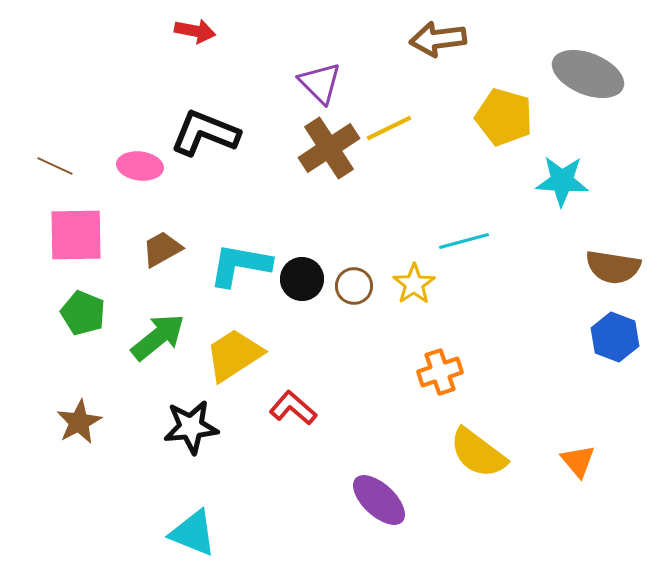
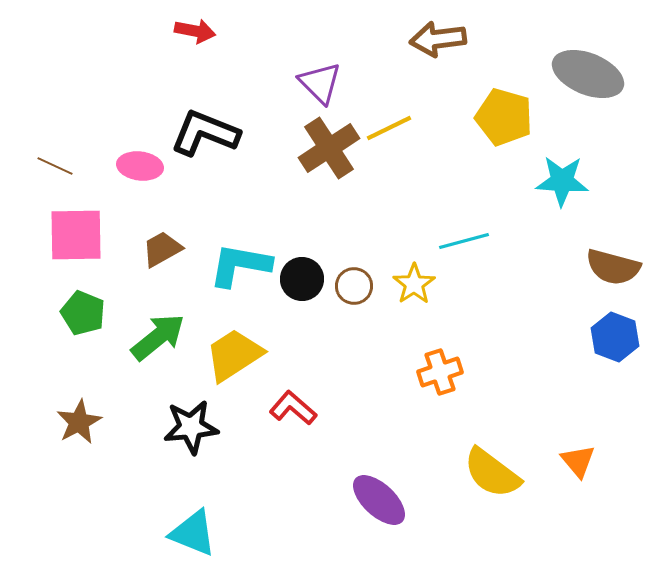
brown semicircle: rotated 6 degrees clockwise
yellow semicircle: moved 14 px right, 20 px down
